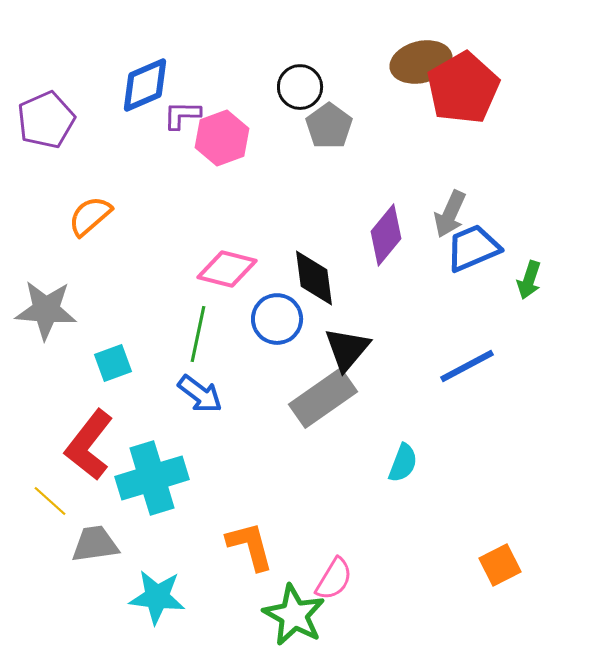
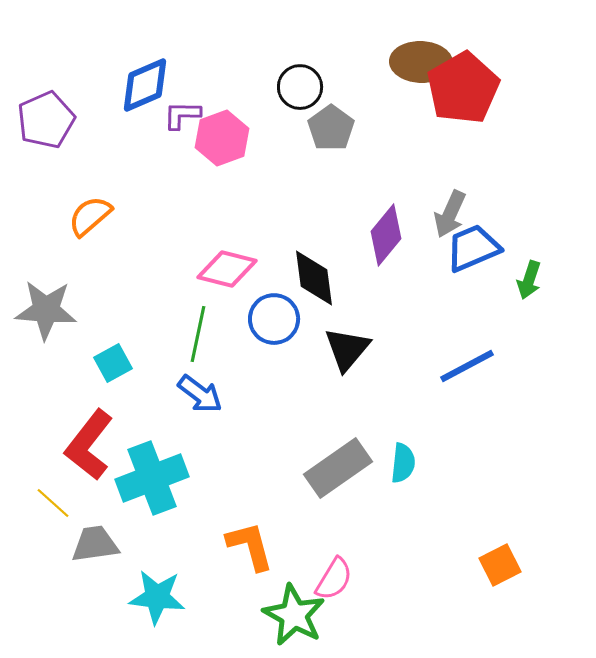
brown ellipse: rotated 16 degrees clockwise
gray pentagon: moved 2 px right, 2 px down
blue circle: moved 3 px left
cyan square: rotated 9 degrees counterclockwise
gray rectangle: moved 15 px right, 70 px down
cyan semicircle: rotated 15 degrees counterclockwise
cyan cross: rotated 4 degrees counterclockwise
yellow line: moved 3 px right, 2 px down
